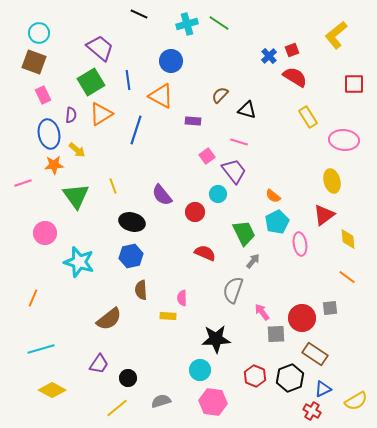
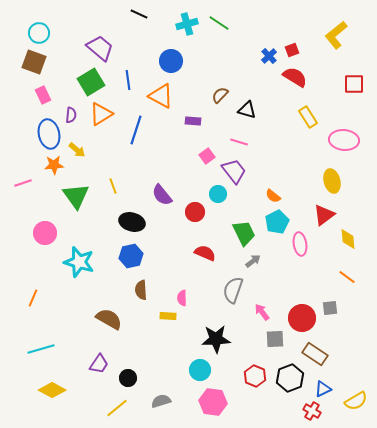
gray arrow at (253, 261): rotated 14 degrees clockwise
brown semicircle at (109, 319): rotated 112 degrees counterclockwise
gray square at (276, 334): moved 1 px left, 5 px down
